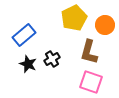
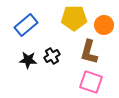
yellow pentagon: rotated 25 degrees clockwise
orange circle: moved 1 px left
blue rectangle: moved 2 px right, 10 px up
black cross: moved 3 px up
black star: moved 4 px up; rotated 18 degrees counterclockwise
